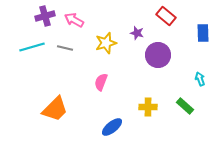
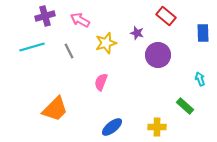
pink arrow: moved 6 px right
gray line: moved 4 px right, 3 px down; rotated 49 degrees clockwise
yellow cross: moved 9 px right, 20 px down
